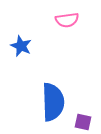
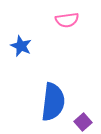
blue semicircle: rotated 9 degrees clockwise
purple square: rotated 36 degrees clockwise
